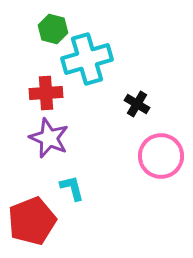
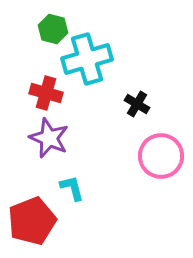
red cross: rotated 20 degrees clockwise
